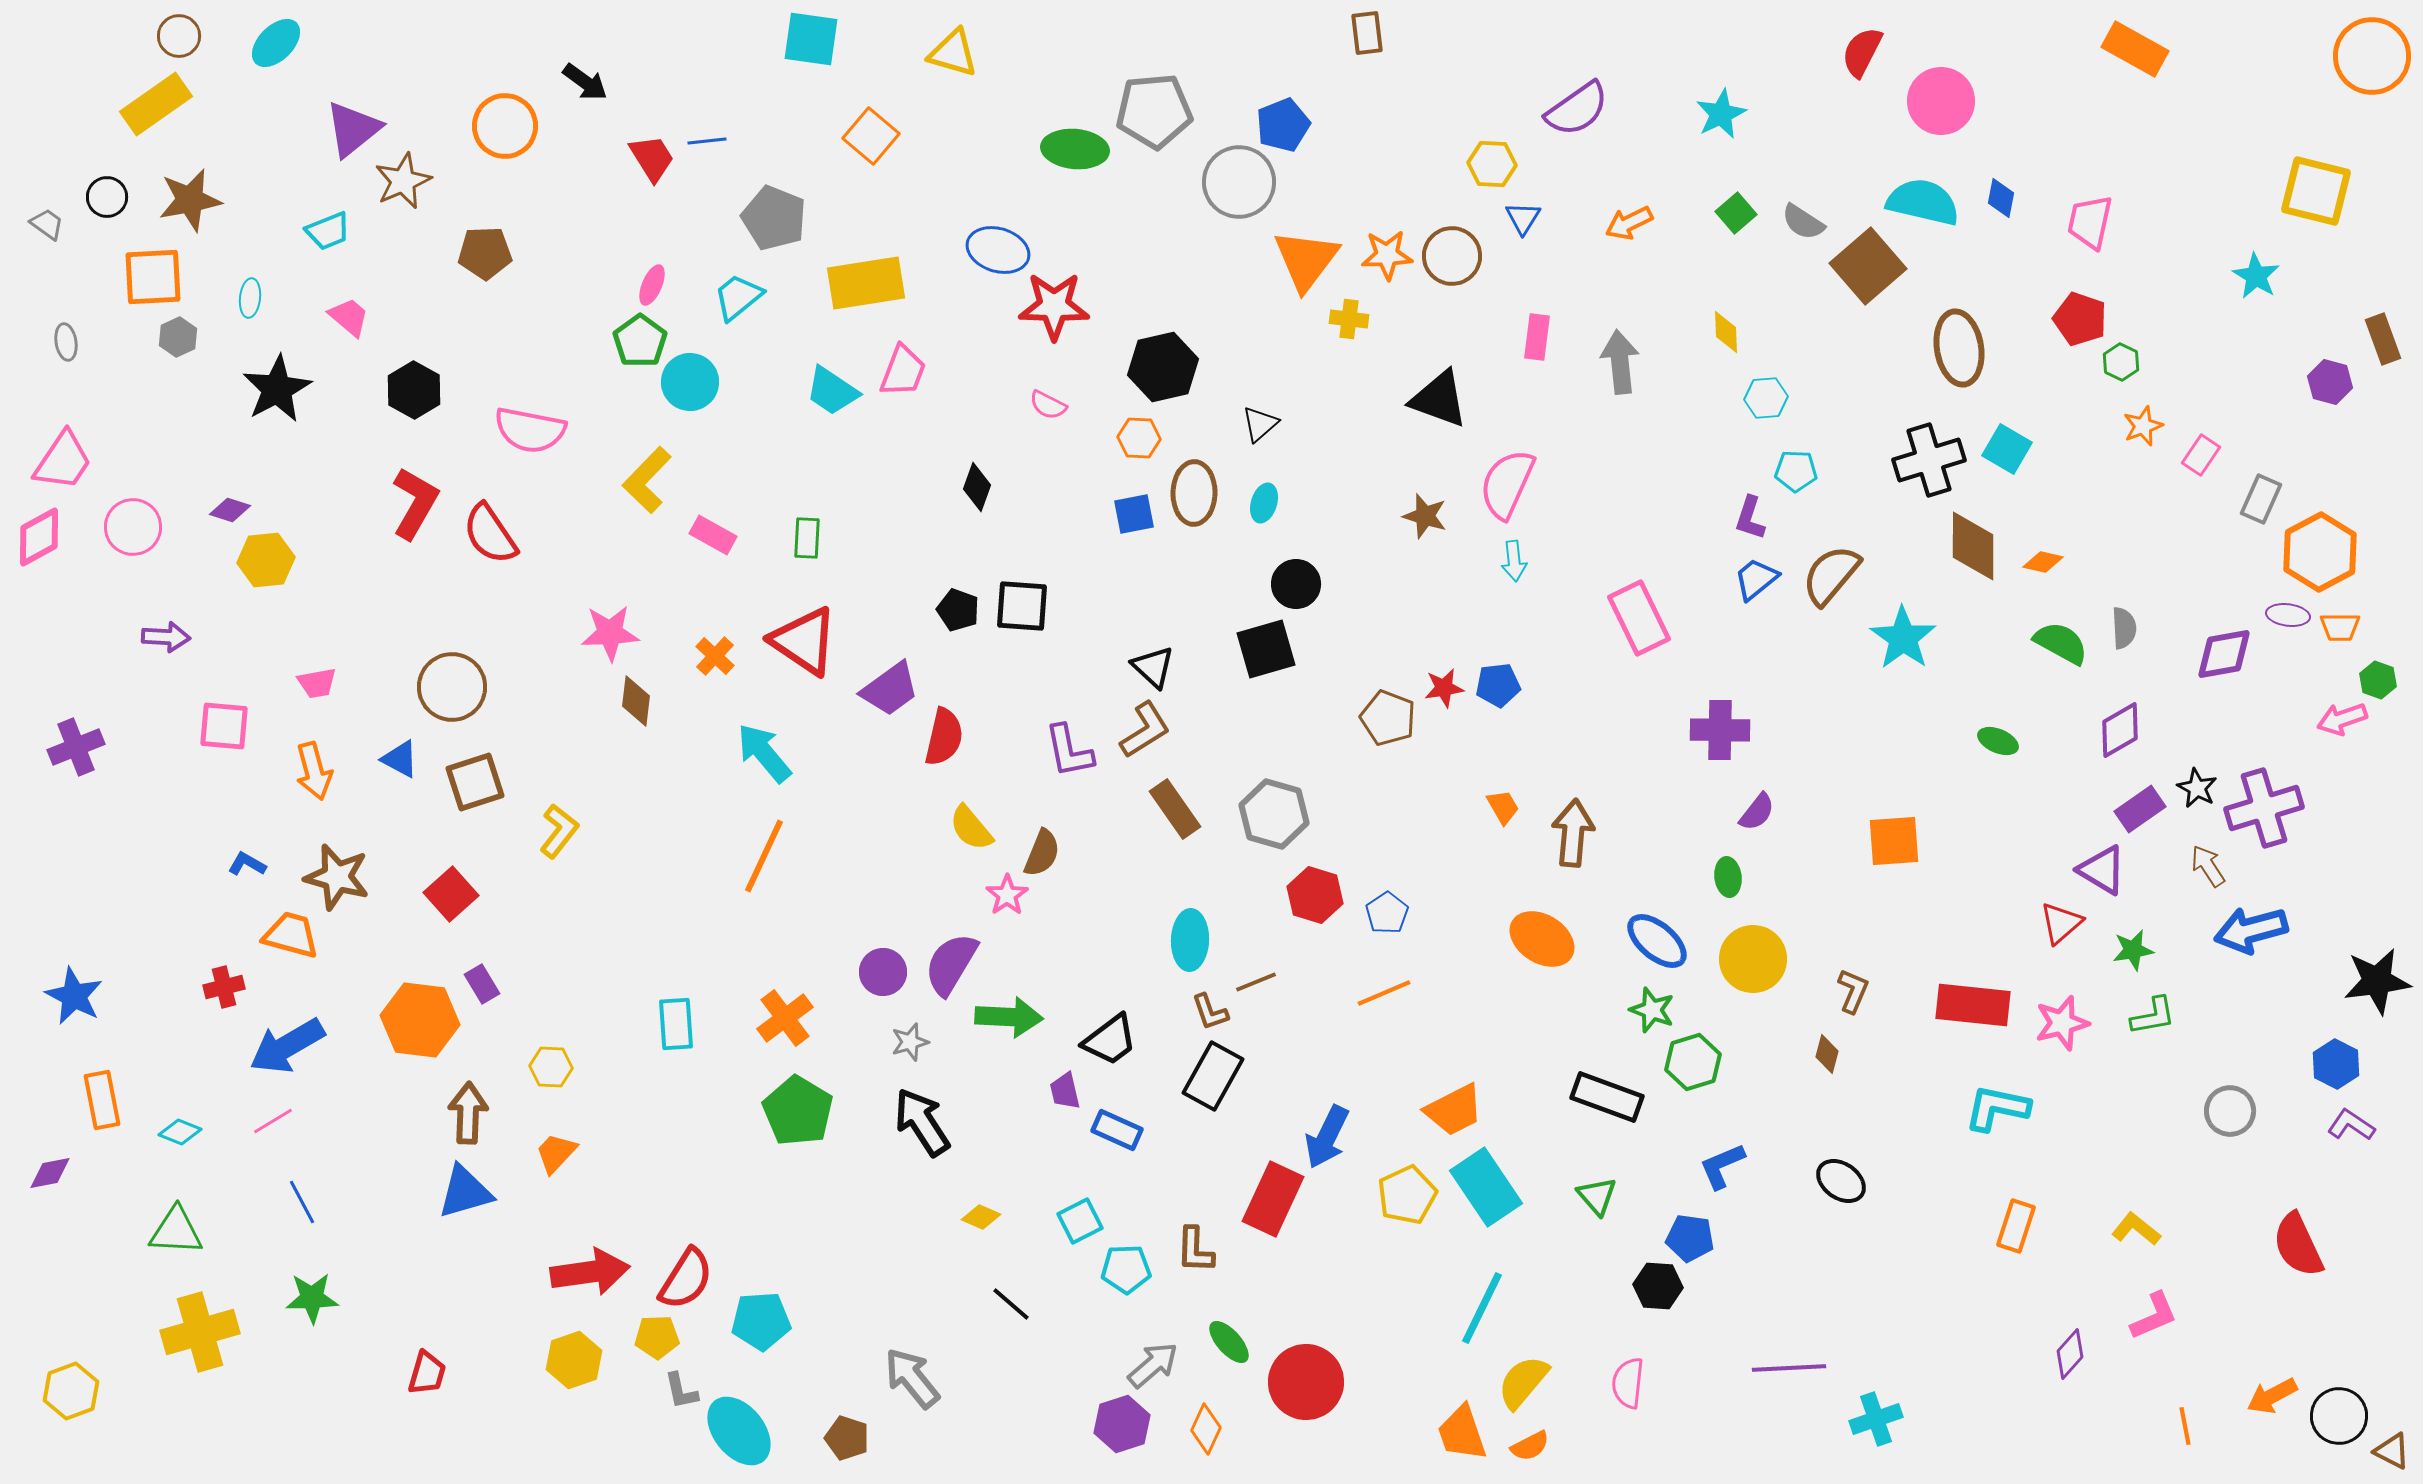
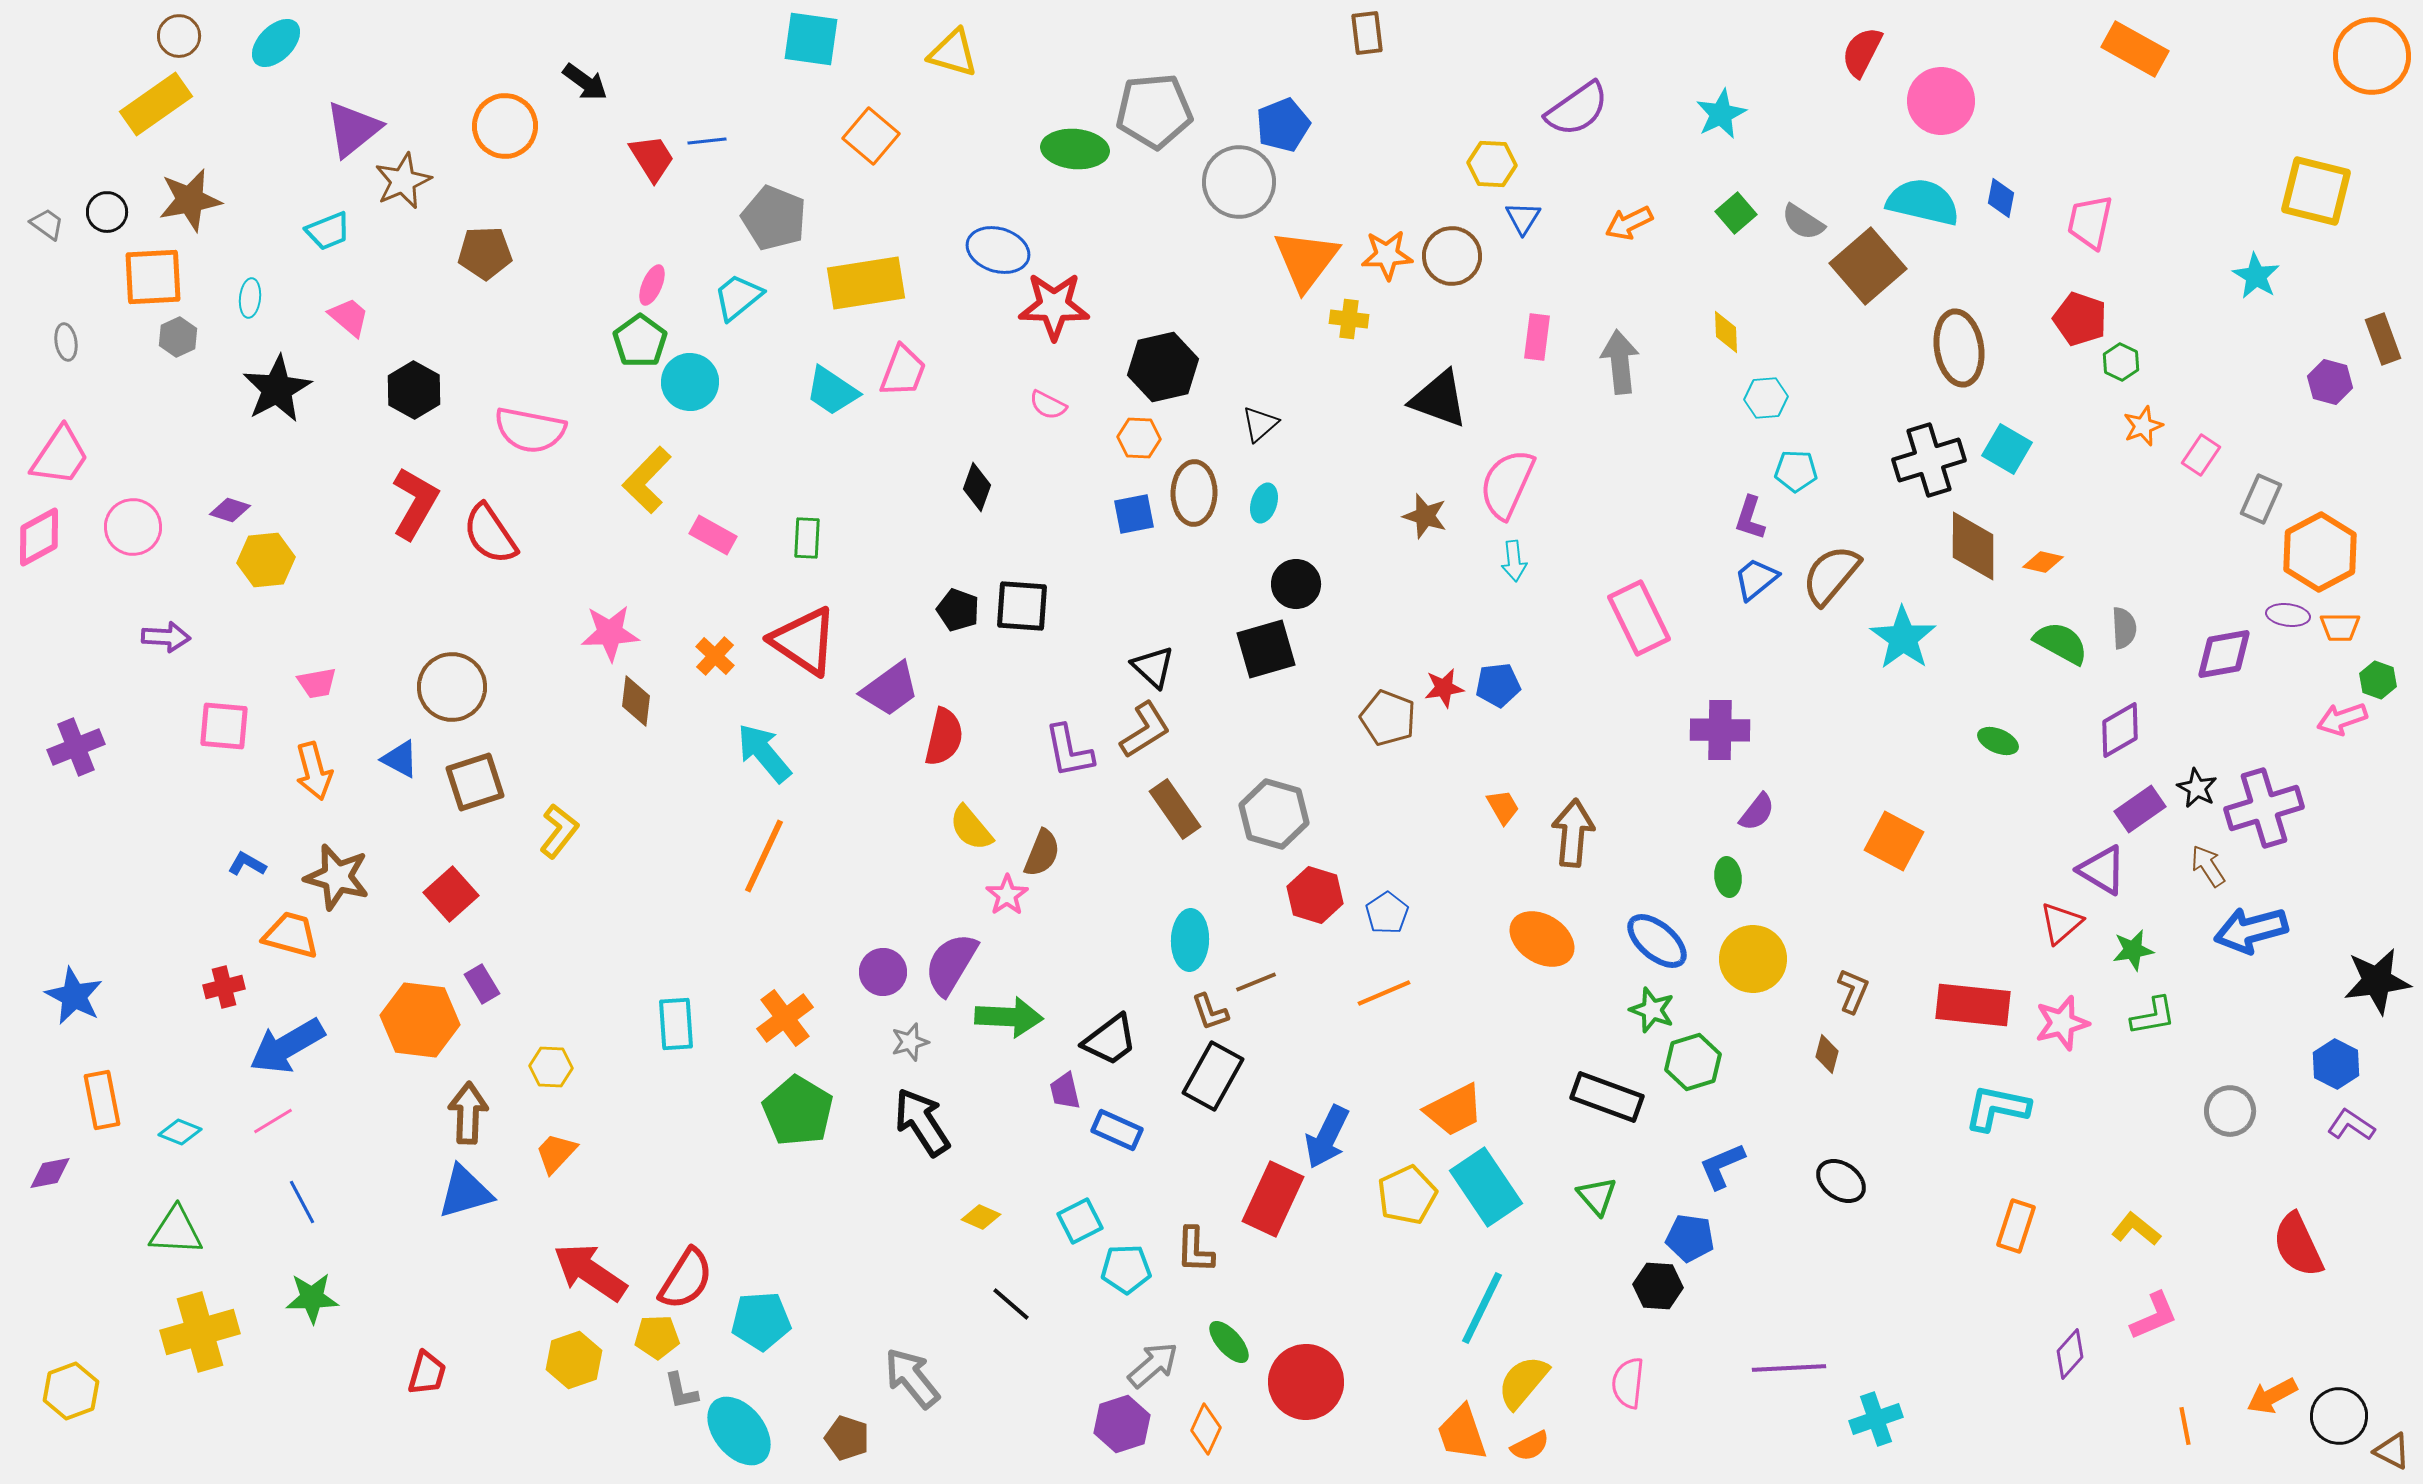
black circle at (107, 197): moved 15 px down
pink trapezoid at (63, 461): moved 3 px left, 5 px up
orange square at (1894, 841): rotated 32 degrees clockwise
red arrow at (590, 1272): rotated 138 degrees counterclockwise
